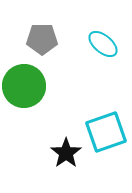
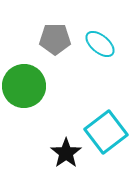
gray pentagon: moved 13 px right
cyan ellipse: moved 3 px left
cyan square: rotated 18 degrees counterclockwise
